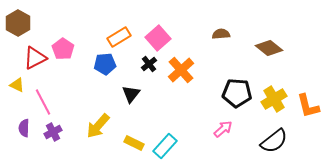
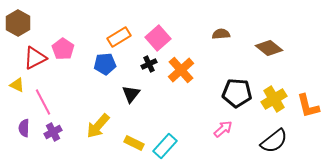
black cross: rotated 14 degrees clockwise
